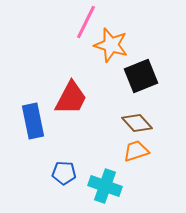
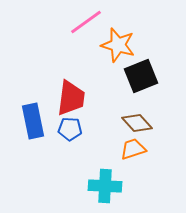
pink line: rotated 28 degrees clockwise
orange star: moved 7 px right
red trapezoid: rotated 21 degrees counterclockwise
orange trapezoid: moved 3 px left, 2 px up
blue pentagon: moved 6 px right, 44 px up
cyan cross: rotated 16 degrees counterclockwise
